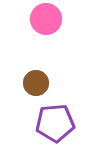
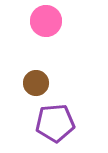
pink circle: moved 2 px down
